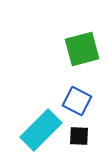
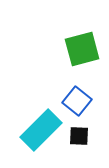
blue square: rotated 12 degrees clockwise
